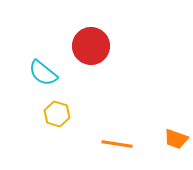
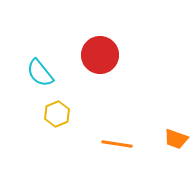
red circle: moved 9 px right, 9 px down
cyan semicircle: moved 3 px left; rotated 12 degrees clockwise
yellow hexagon: rotated 20 degrees clockwise
